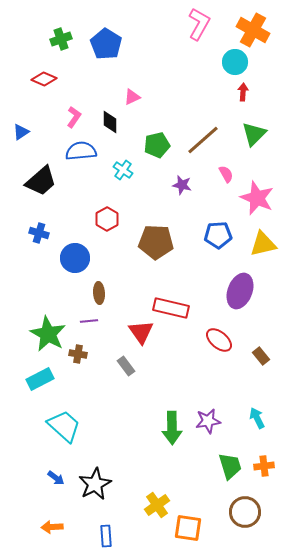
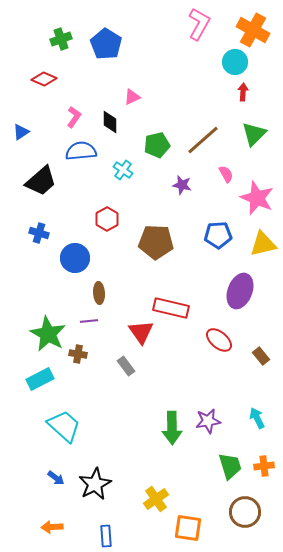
yellow cross at (157, 505): moved 1 px left, 6 px up
